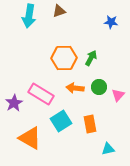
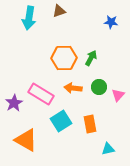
cyan arrow: moved 2 px down
orange arrow: moved 2 px left
orange triangle: moved 4 px left, 2 px down
